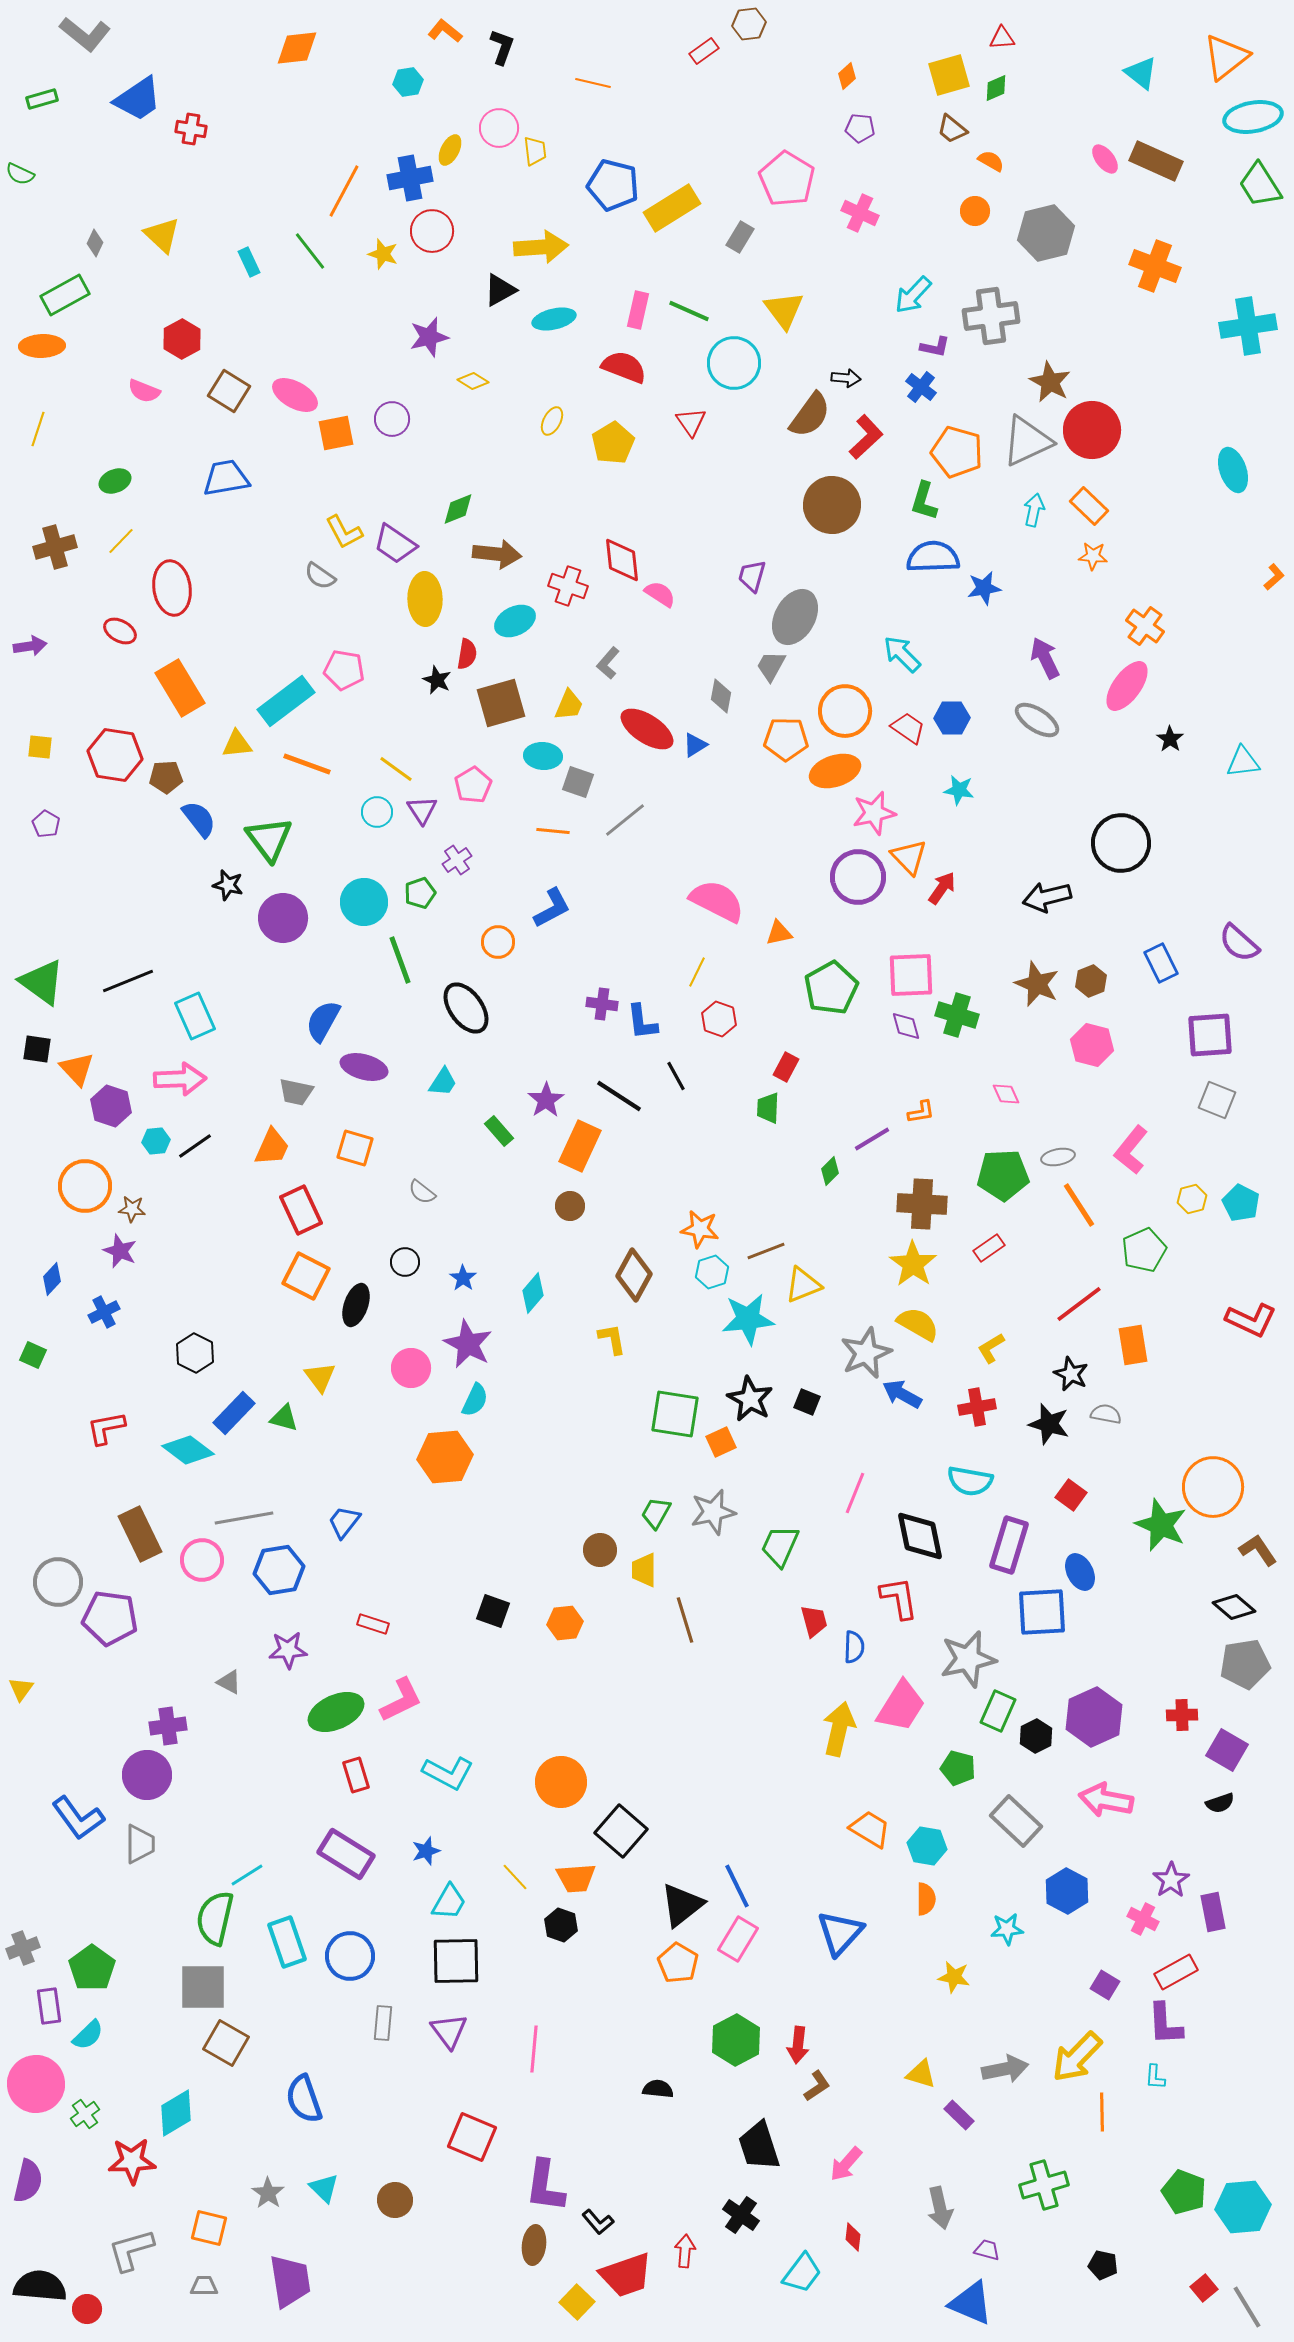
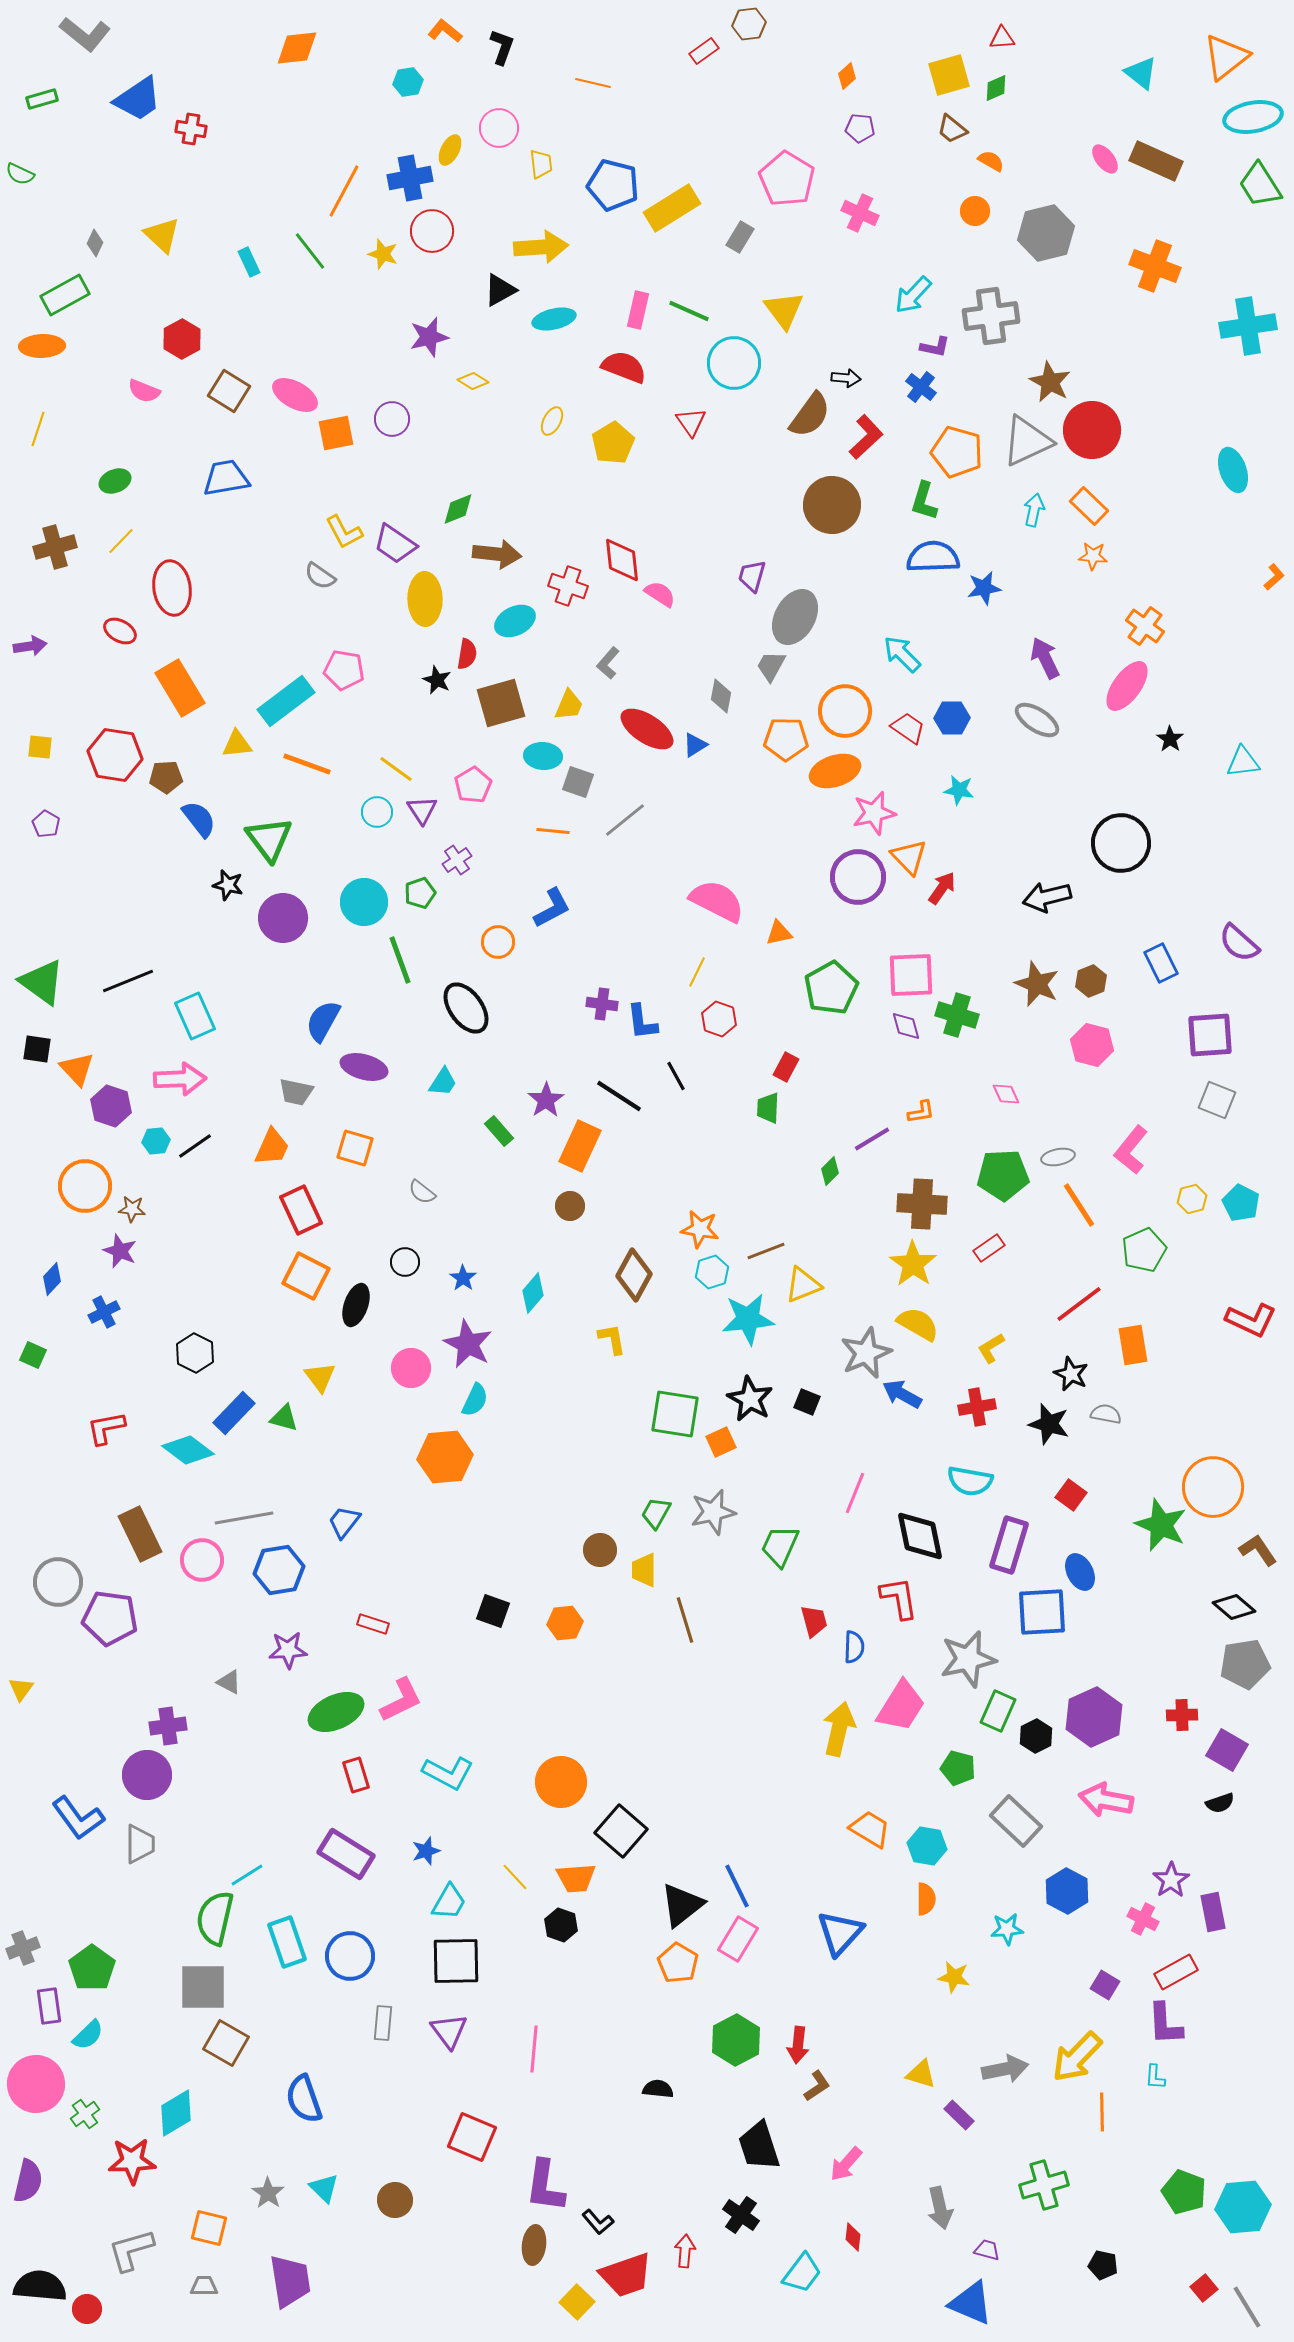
yellow trapezoid at (535, 151): moved 6 px right, 13 px down
